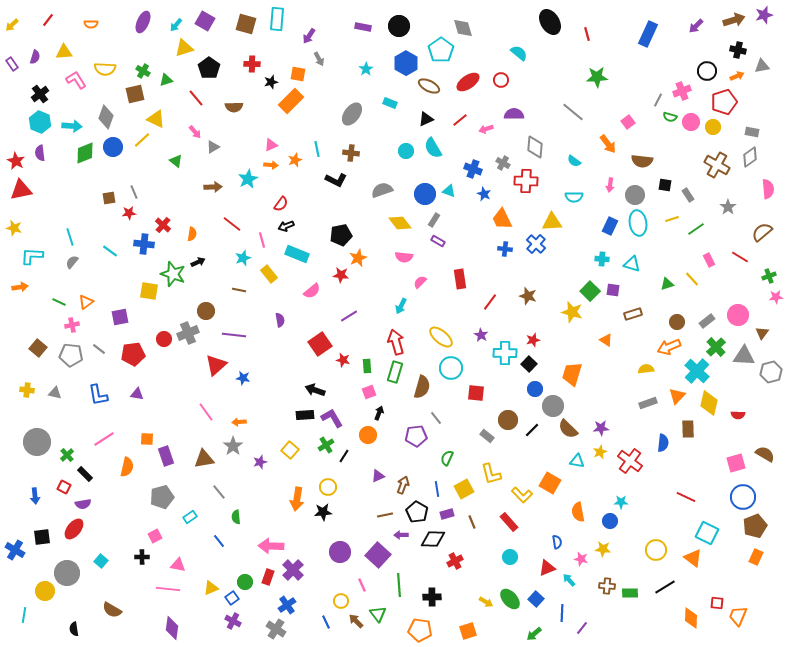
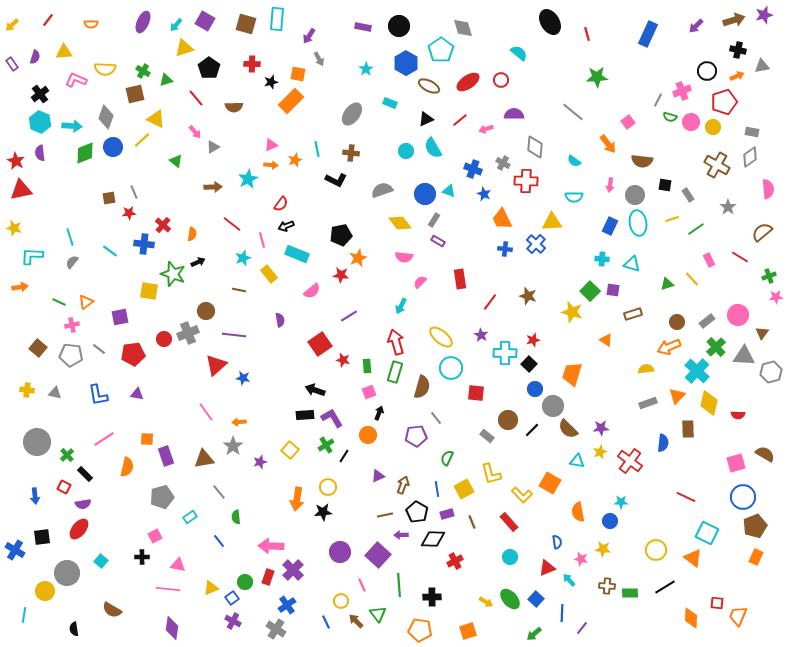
pink L-shape at (76, 80): rotated 35 degrees counterclockwise
red ellipse at (74, 529): moved 5 px right
